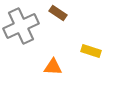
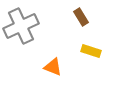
brown rectangle: moved 23 px right, 4 px down; rotated 24 degrees clockwise
orange triangle: rotated 18 degrees clockwise
